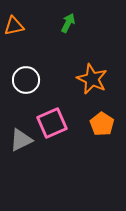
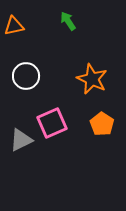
green arrow: moved 2 px up; rotated 60 degrees counterclockwise
white circle: moved 4 px up
